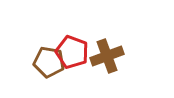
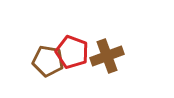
brown pentagon: moved 1 px left, 1 px up
